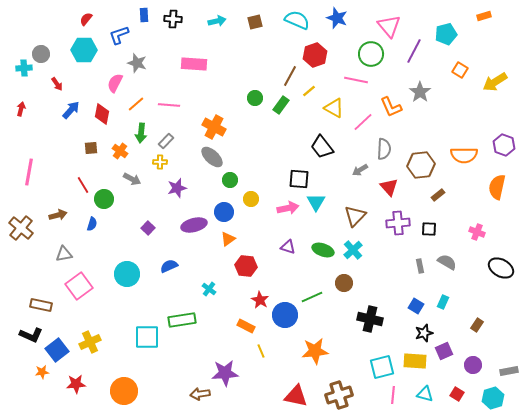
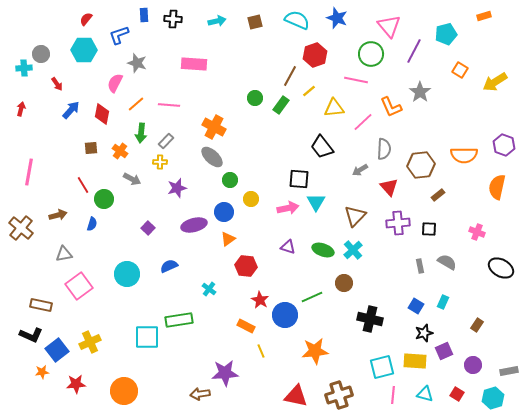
yellow triangle at (334, 108): rotated 35 degrees counterclockwise
green rectangle at (182, 320): moved 3 px left
